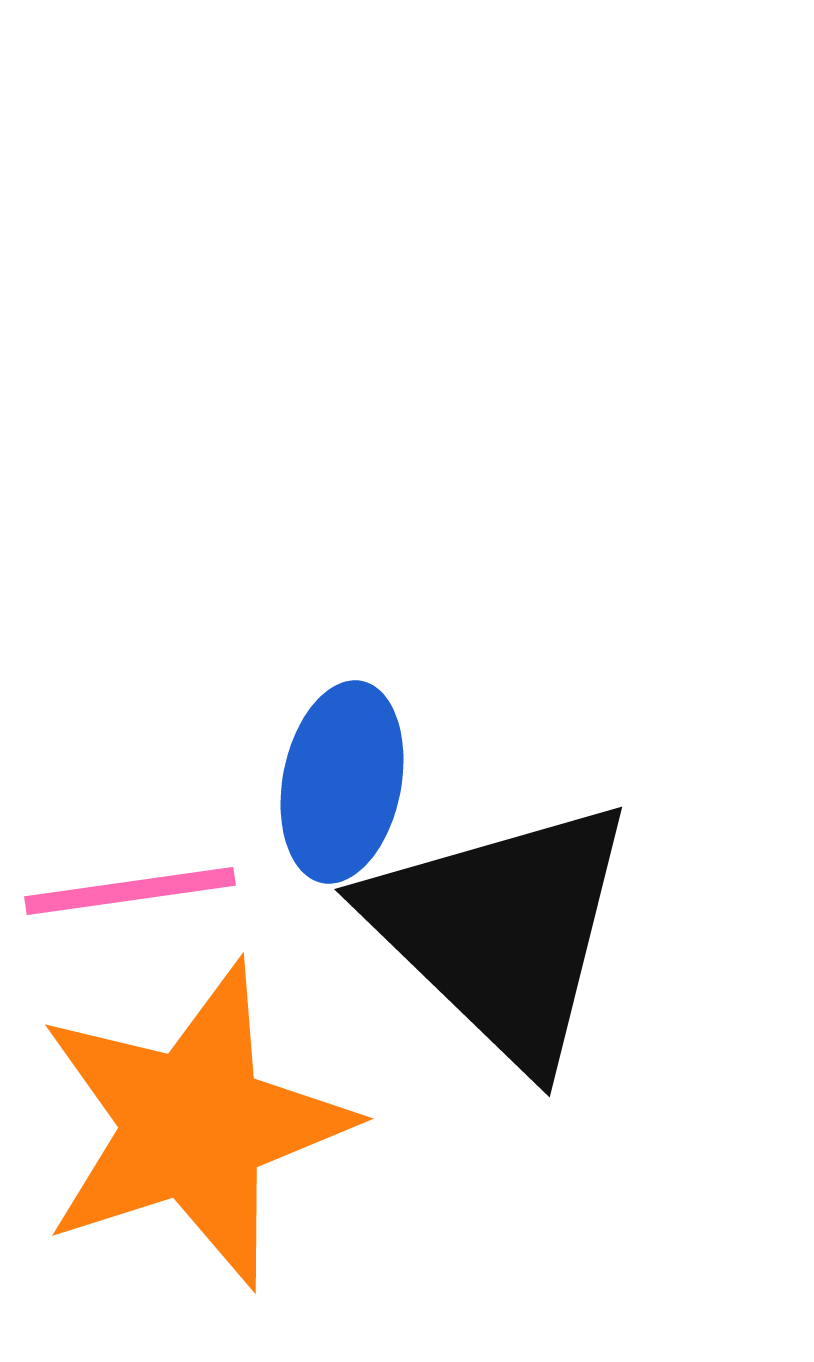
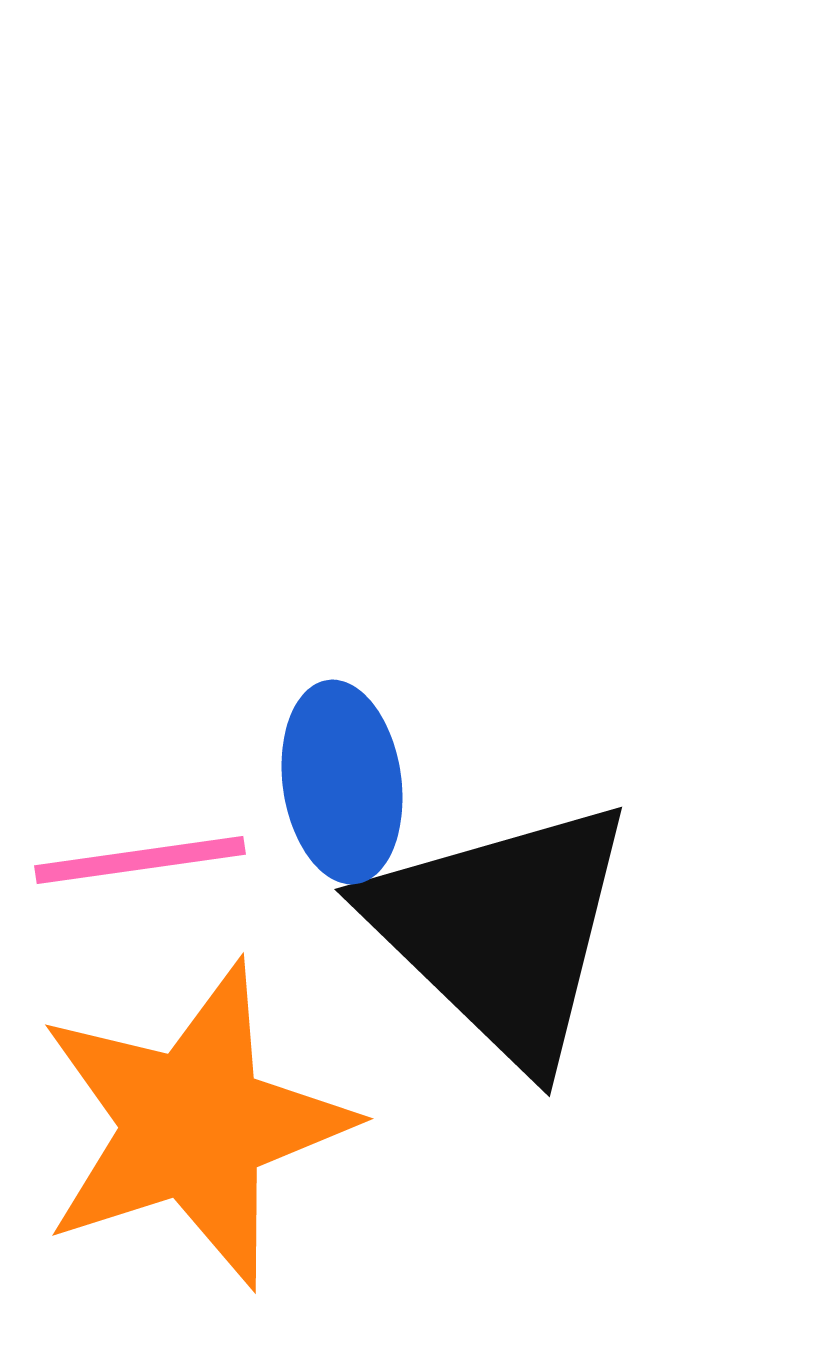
blue ellipse: rotated 19 degrees counterclockwise
pink line: moved 10 px right, 31 px up
